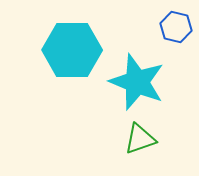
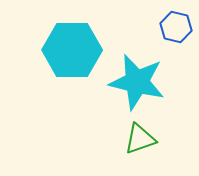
cyan star: rotated 8 degrees counterclockwise
